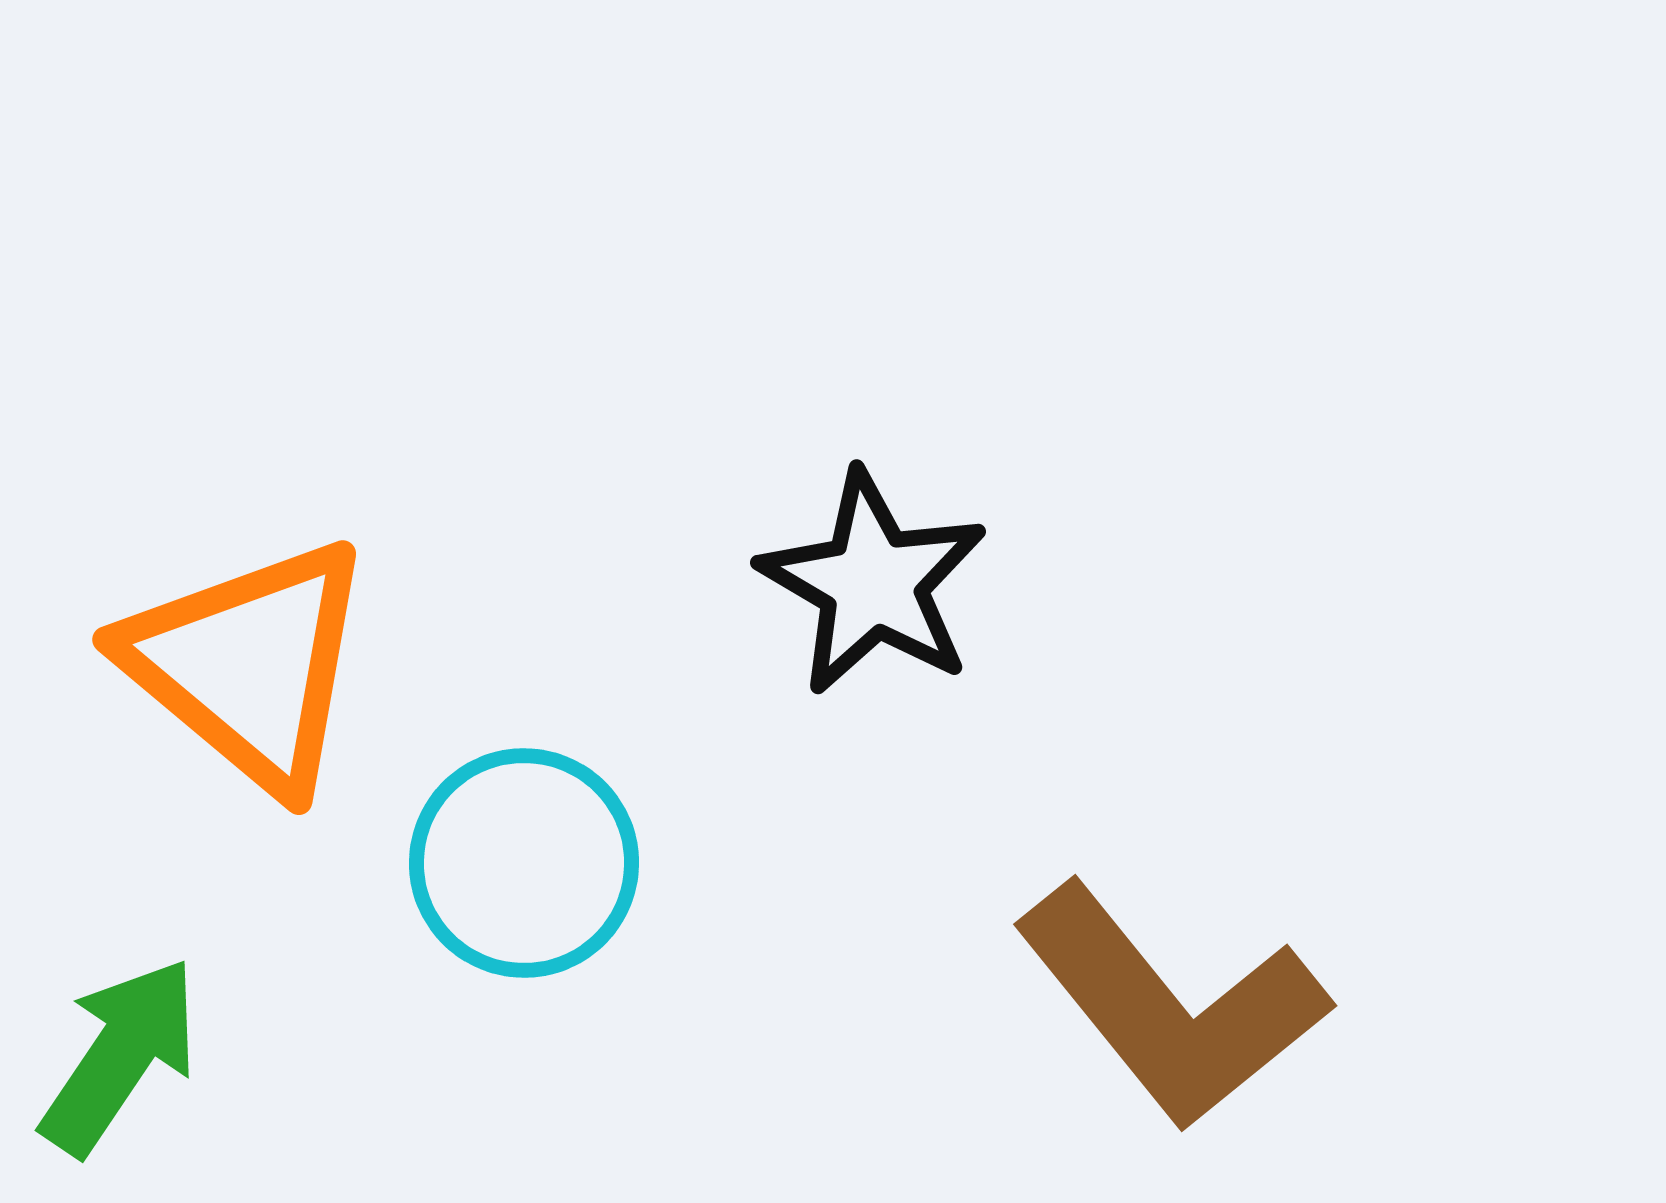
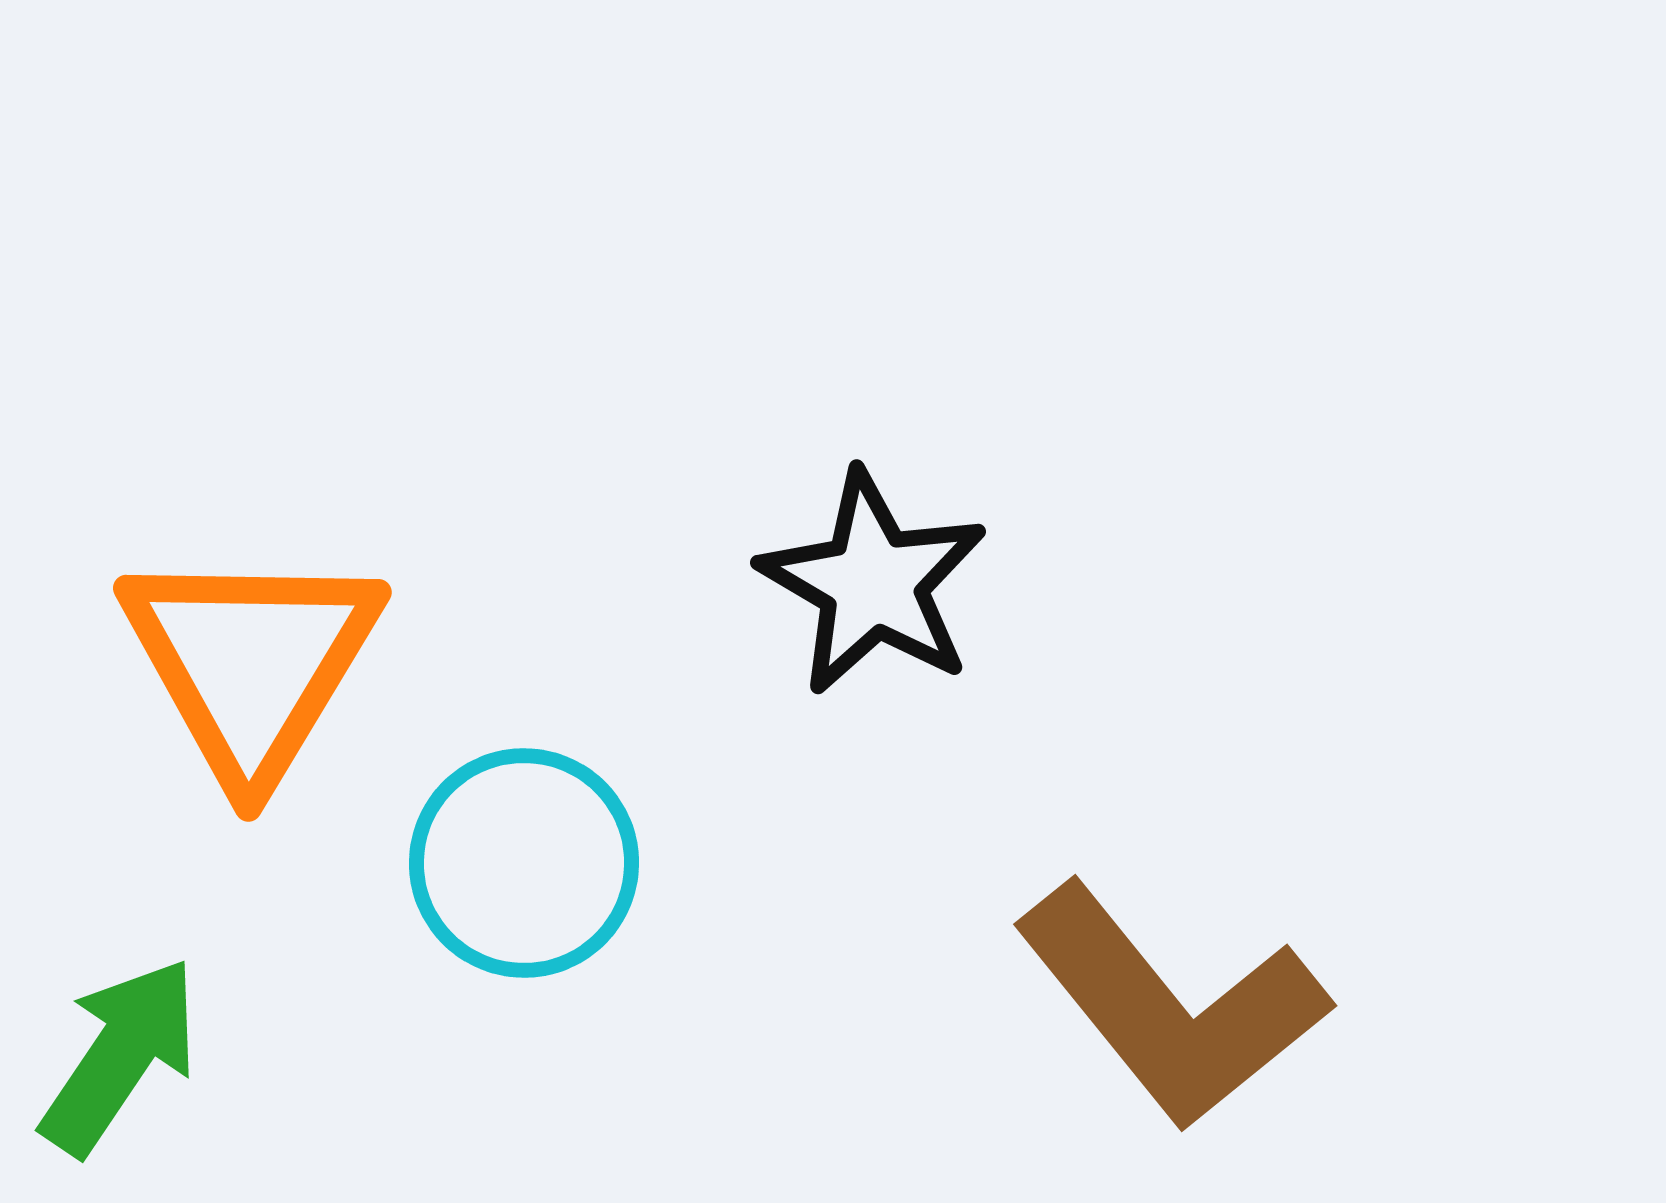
orange triangle: moved 2 px right, 2 px up; rotated 21 degrees clockwise
